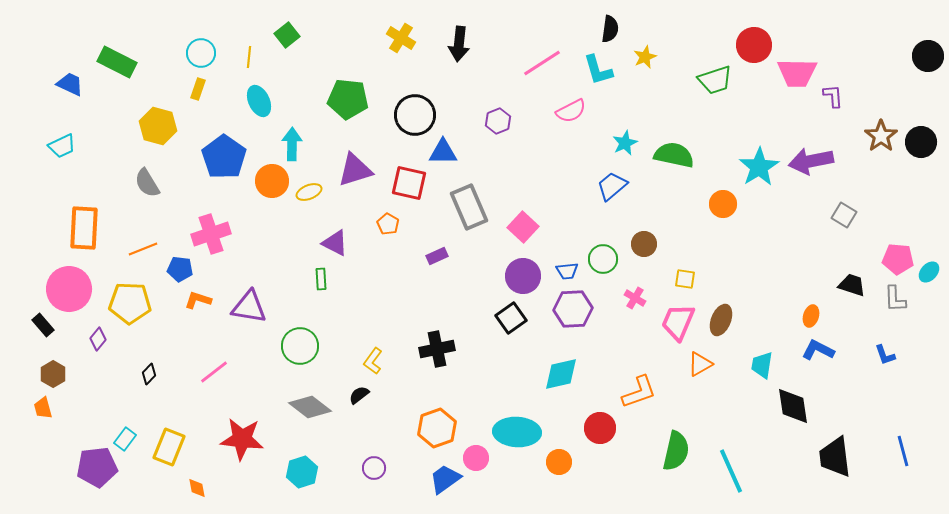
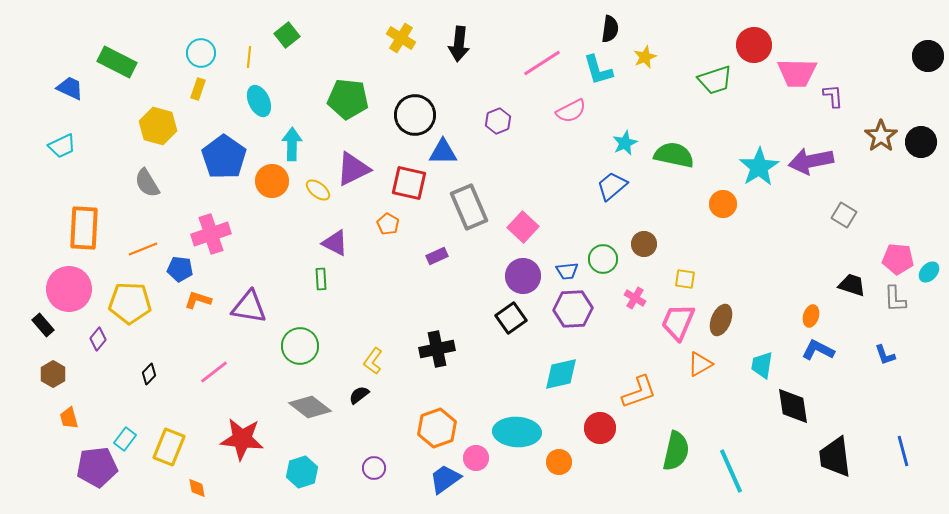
blue trapezoid at (70, 84): moved 4 px down
purple triangle at (355, 170): moved 2 px left, 1 px up; rotated 9 degrees counterclockwise
yellow ellipse at (309, 192): moved 9 px right, 2 px up; rotated 60 degrees clockwise
orange trapezoid at (43, 408): moved 26 px right, 10 px down
